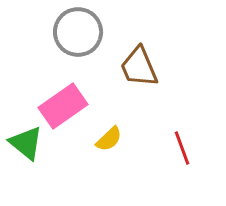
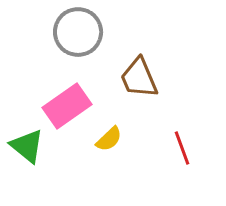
brown trapezoid: moved 11 px down
pink rectangle: moved 4 px right
green triangle: moved 1 px right, 3 px down
